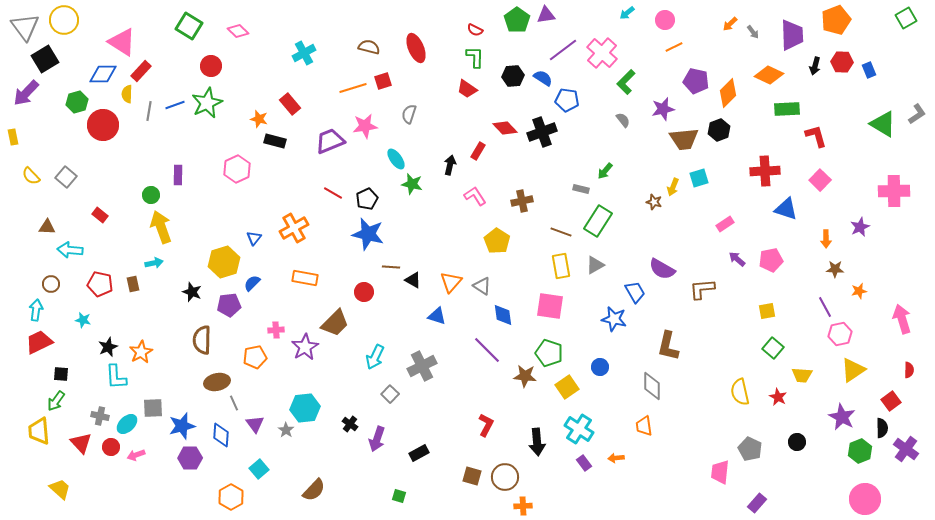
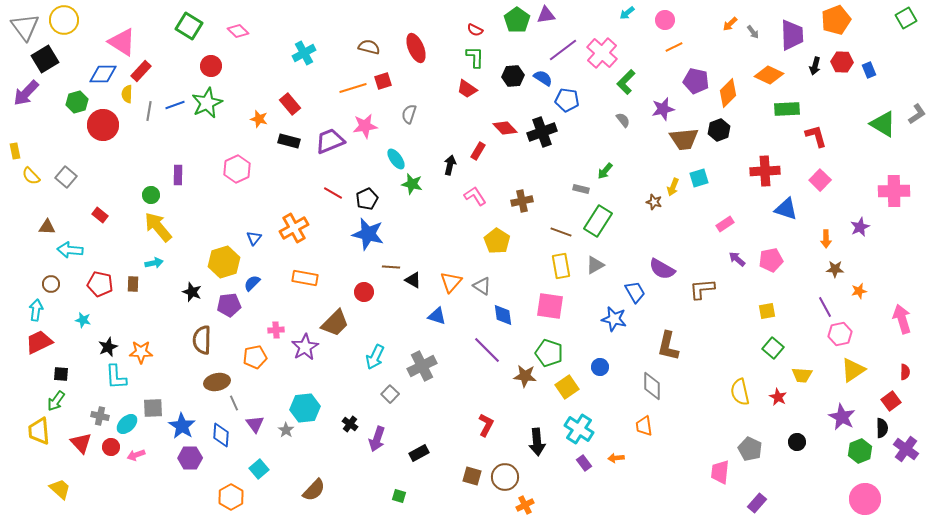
yellow rectangle at (13, 137): moved 2 px right, 14 px down
black rectangle at (275, 141): moved 14 px right
yellow arrow at (161, 227): moved 3 px left; rotated 20 degrees counterclockwise
brown rectangle at (133, 284): rotated 14 degrees clockwise
orange star at (141, 352): rotated 30 degrees clockwise
red semicircle at (909, 370): moved 4 px left, 2 px down
blue star at (182, 426): rotated 24 degrees counterclockwise
orange cross at (523, 506): moved 2 px right, 1 px up; rotated 24 degrees counterclockwise
